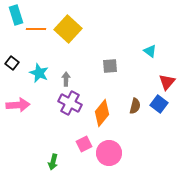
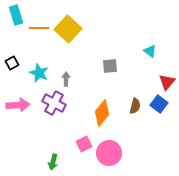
orange line: moved 3 px right, 1 px up
black square: rotated 24 degrees clockwise
purple cross: moved 16 px left
